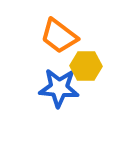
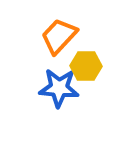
orange trapezoid: rotated 96 degrees clockwise
